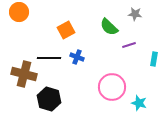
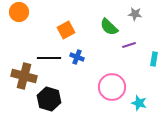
brown cross: moved 2 px down
